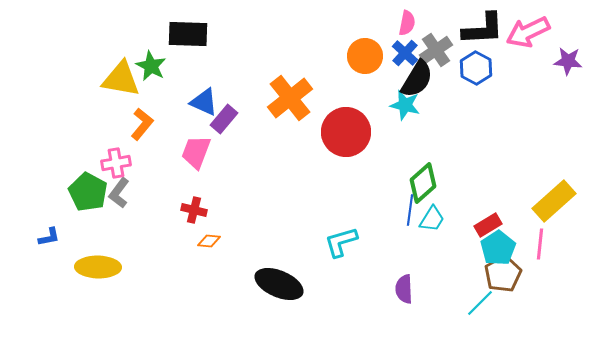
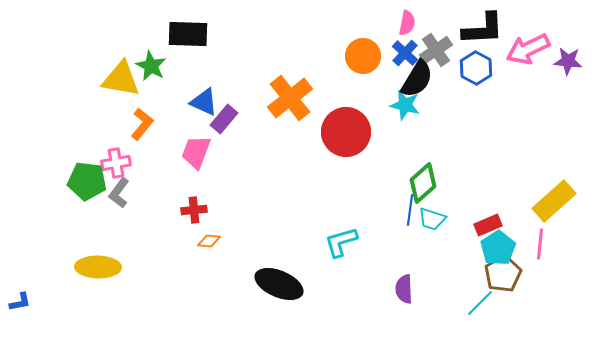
pink arrow: moved 17 px down
orange circle: moved 2 px left
green pentagon: moved 1 px left, 11 px up; rotated 21 degrees counterclockwise
red cross: rotated 20 degrees counterclockwise
cyan trapezoid: rotated 76 degrees clockwise
red rectangle: rotated 8 degrees clockwise
blue L-shape: moved 29 px left, 65 px down
